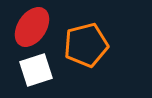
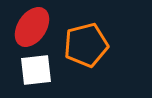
white square: rotated 12 degrees clockwise
